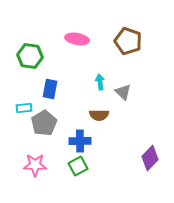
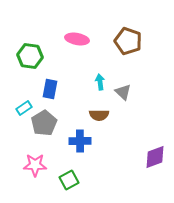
cyan rectangle: rotated 28 degrees counterclockwise
purple diamond: moved 5 px right, 1 px up; rotated 25 degrees clockwise
green square: moved 9 px left, 14 px down
